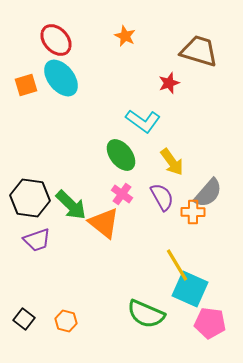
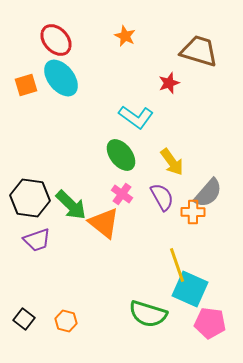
cyan L-shape: moved 7 px left, 4 px up
yellow line: rotated 12 degrees clockwise
green semicircle: moved 2 px right; rotated 6 degrees counterclockwise
